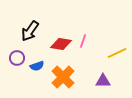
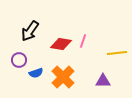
yellow line: rotated 18 degrees clockwise
purple circle: moved 2 px right, 2 px down
blue semicircle: moved 1 px left, 7 px down
